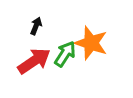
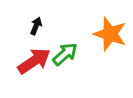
orange star: moved 19 px right, 9 px up
green arrow: rotated 16 degrees clockwise
